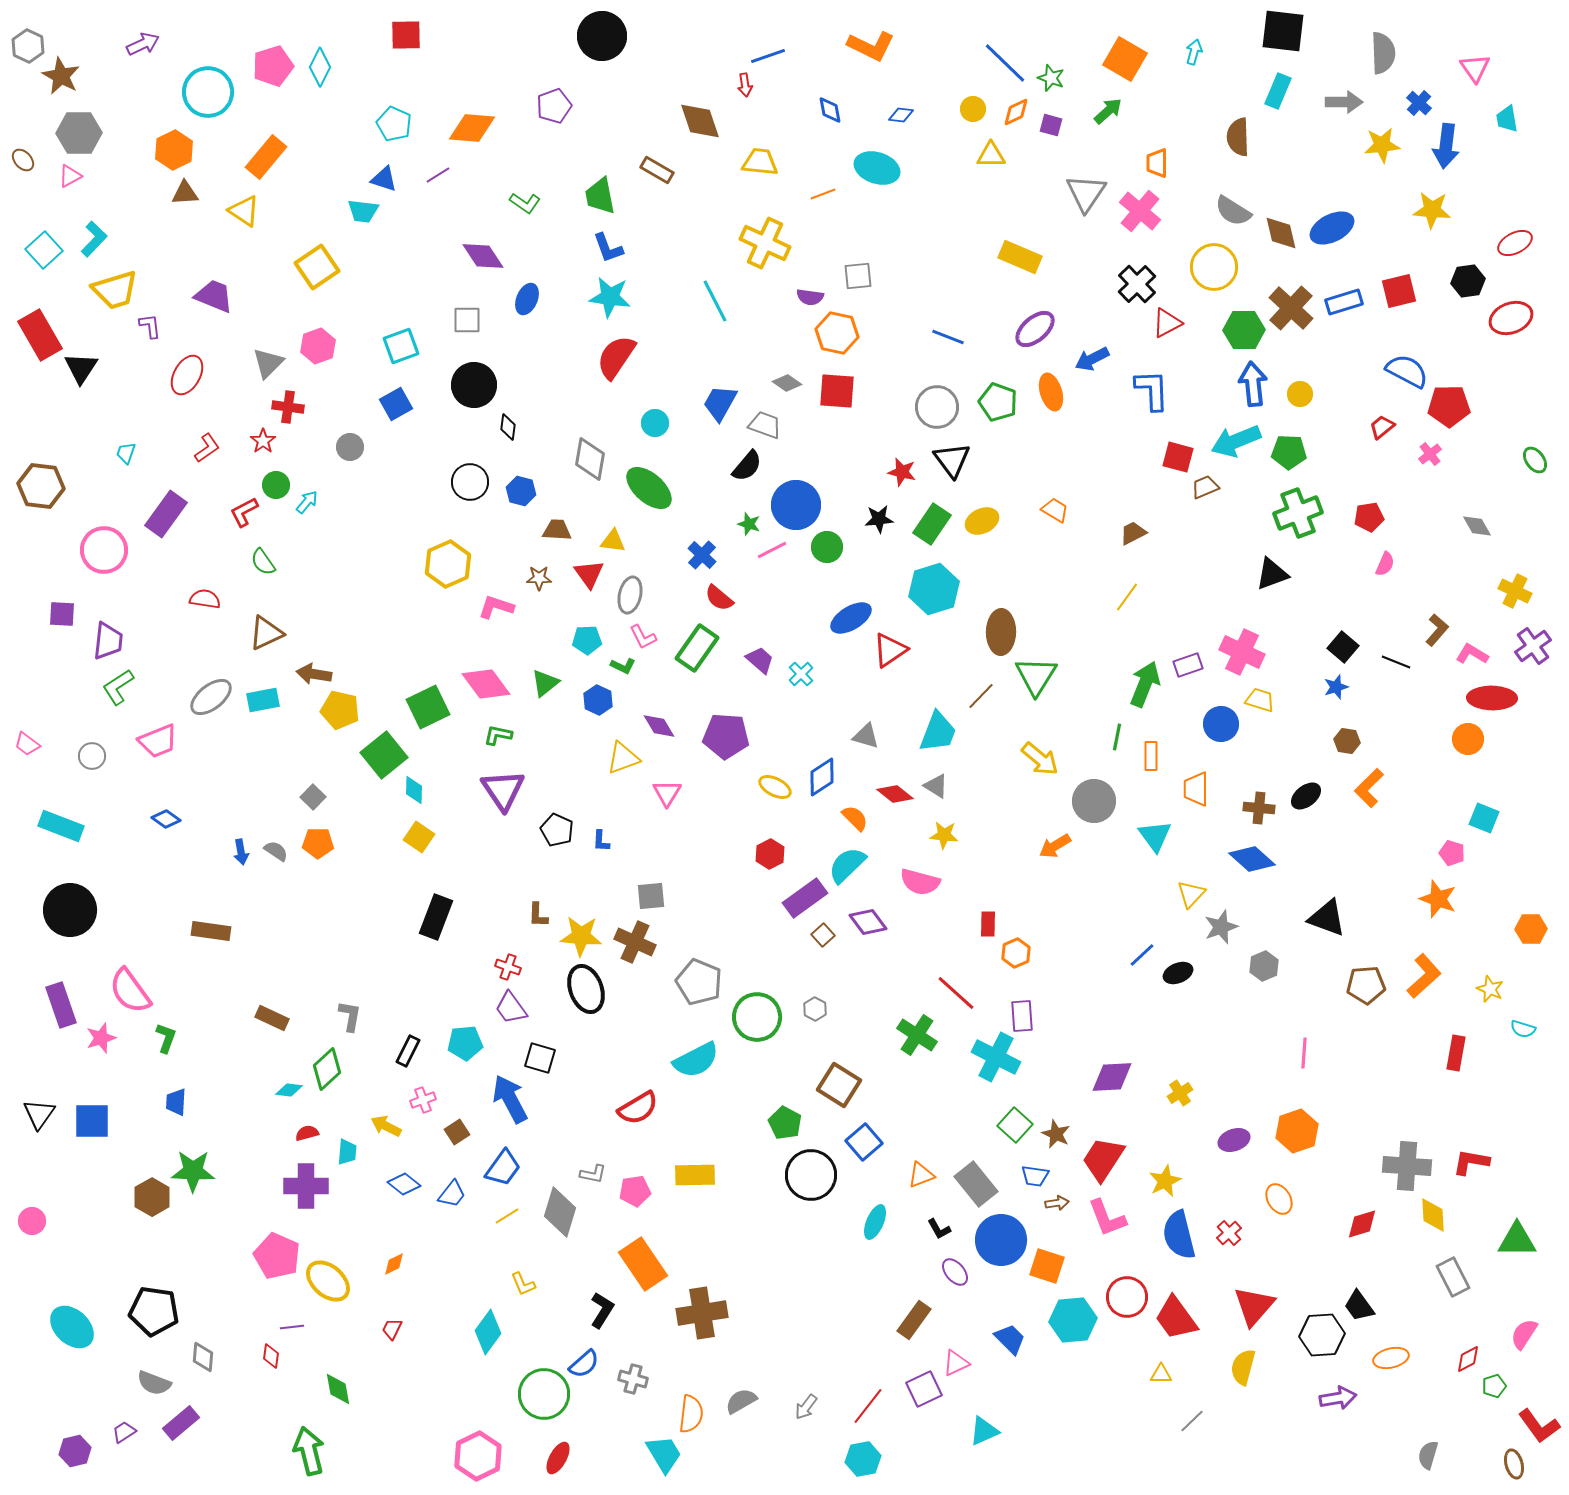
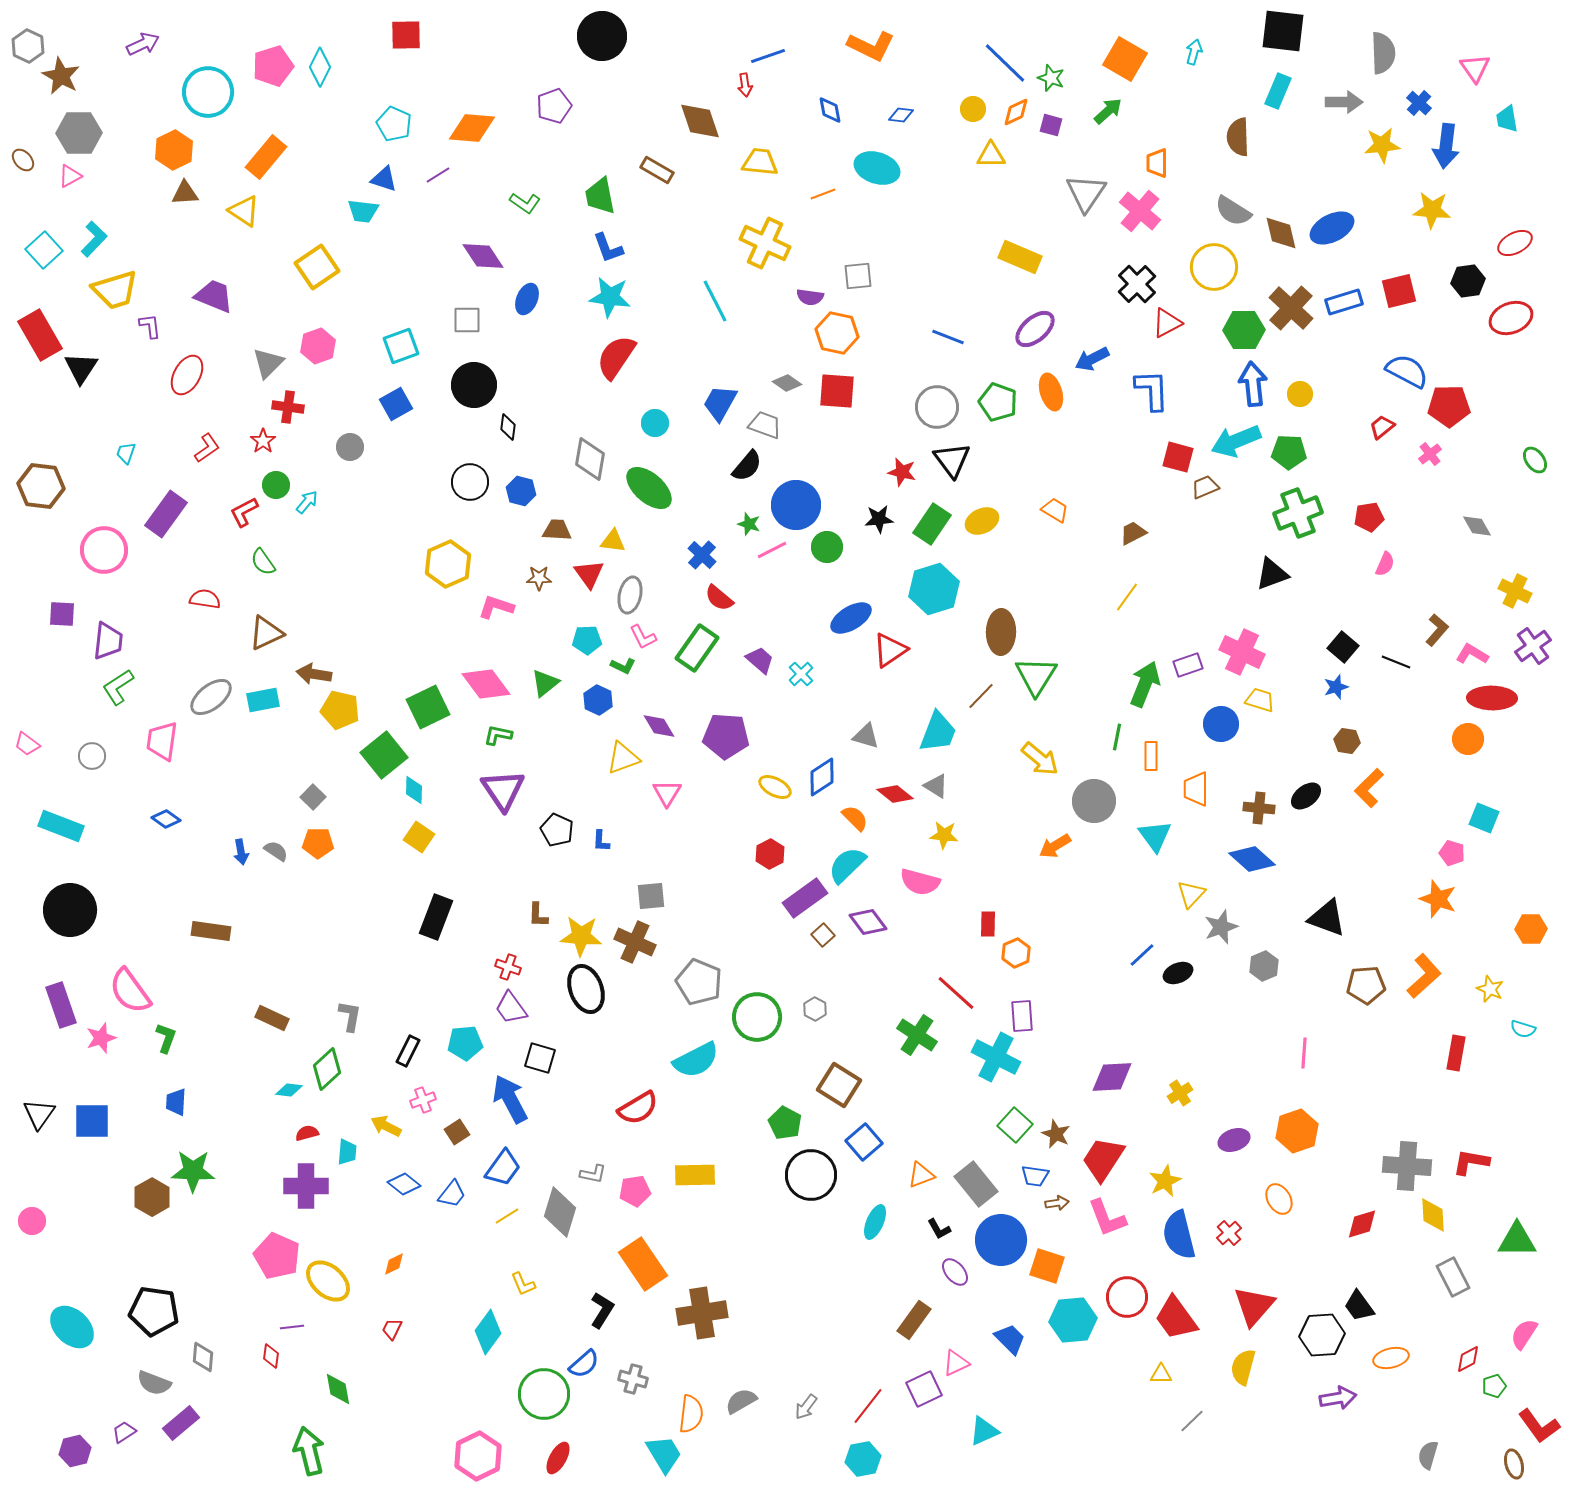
pink trapezoid at (158, 741): moved 4 px right; rotated 120 degrees clockwise
